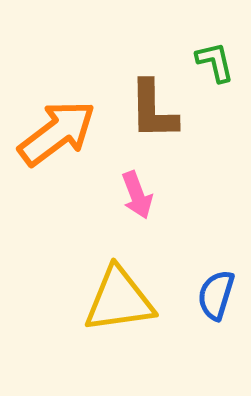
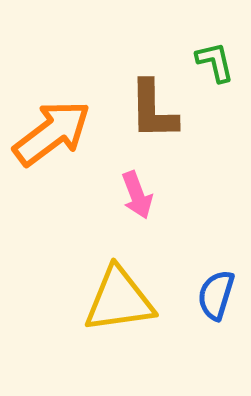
orange arrow: moved 5 px left
